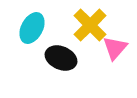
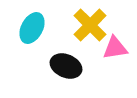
pink triangle: rotated 40 degrees clockwise
black ellipse: moved 5 px right, 8 px down
